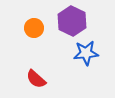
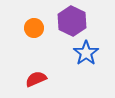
blue star: rotated 30 degrees counterclockwise
red semicircle: rotated 115 degrees clockwise
